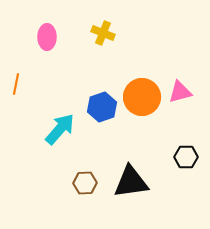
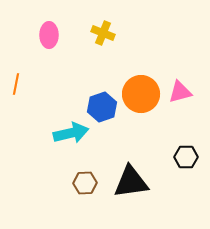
pink ellipse: moved 2 px right, 2 px up
orange circle: moved 1 px left, 3 px up
cyan arrow: moved 11 px right, 4 px down; rotated 36 degrees clockwise
